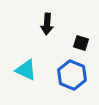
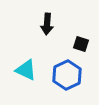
black square: moved 1 px down
blue hexagon: moved 5 px left; rotated 12 degrees clockwise
